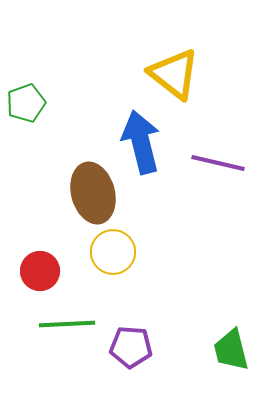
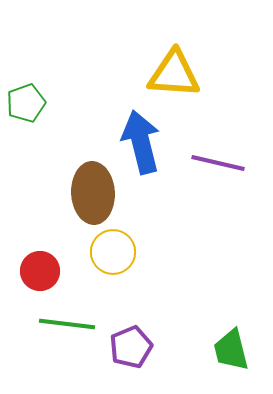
yellow triangle: rotated 34 degrees counterclockwise
brown ellipse: rotated 12 degrees clockwise
green line: rotated 10 degrees clockwise
purple pentagon: rotated 27 degrees counterclockwise
